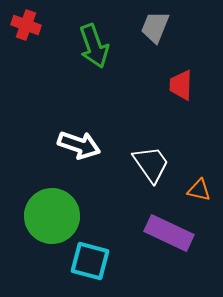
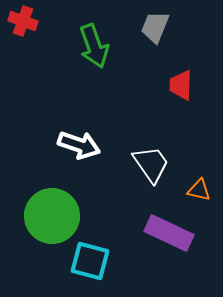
red cross: moved 3 px left, 4 px up
